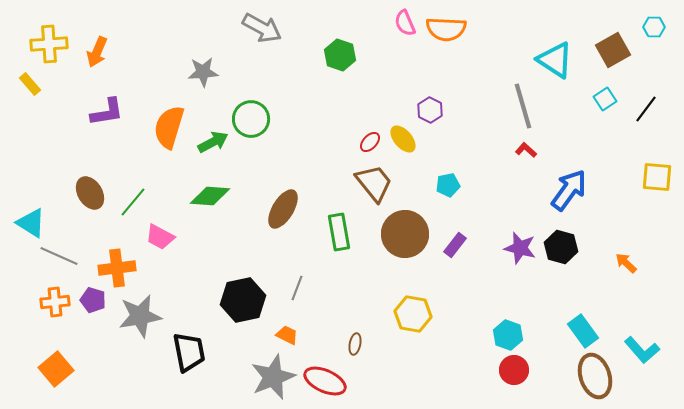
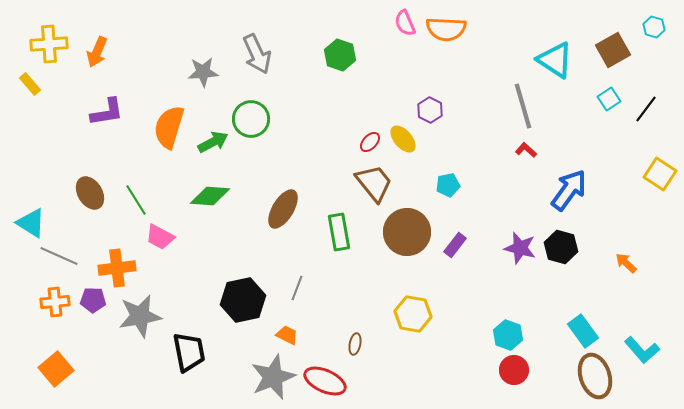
cyan hexagon at (654, 27): rotated 15 degrees clockwise
gray arrow at (262, 28): moved 5 px left, 26 px down; rotated 36 degrees clockwise
cyan square at (605, 99): moved 4 px right
yellow square at (657, 177): moved 3 px right, 3 px up; rotated 28 degrees clockwise
green line at (133, 202): moved 3 px right, 2 px up; rotated 72 degrees counterclockwise
brown circle at (405, 234): moved 2 px right, 2 px up
purple pentagon at (93, 300): rotated 15 degrees counterclockwise
